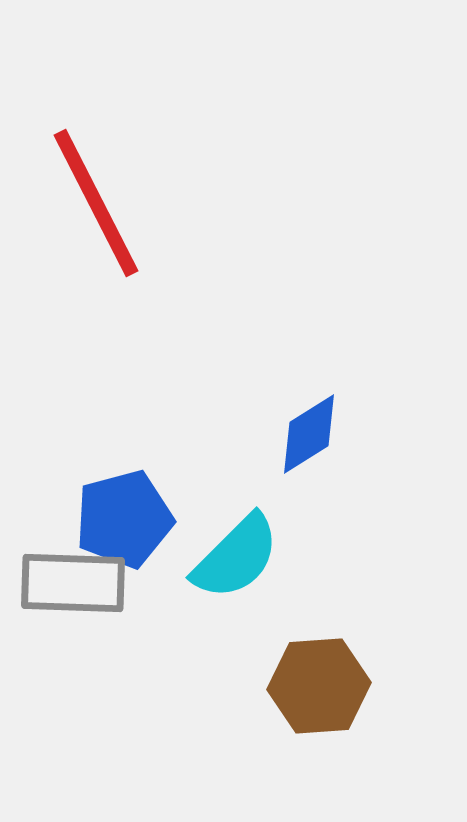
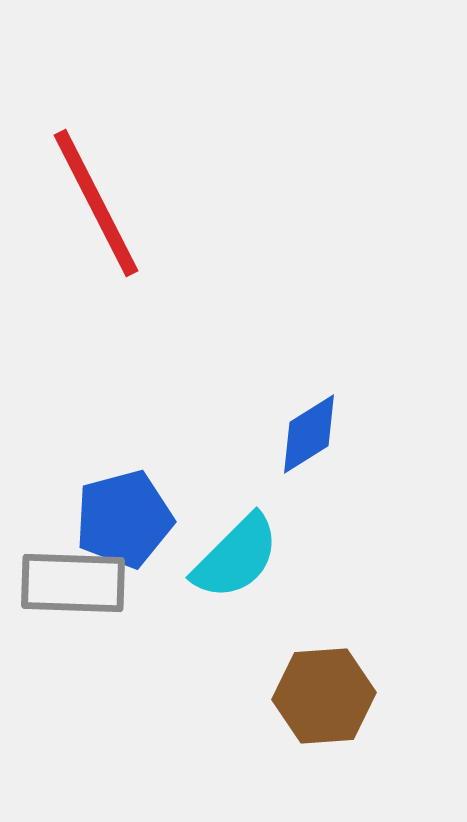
brown hexagon: moved 5 px right, 10 px down
